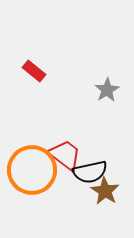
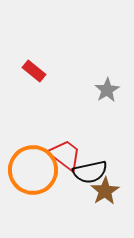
orange circle: moved 1 px right
brown star: rotated 8 degrees clockwise
